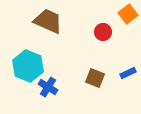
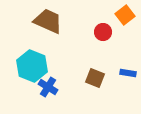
orange square: moved 3 px left, 1 px down
cyan hexagon: moved 4 px right
blue rectangle: rotated 35 degrees clockwise
